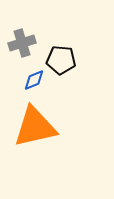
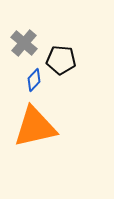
gray cross: moved 2 px right; rotated 32 degrees counterclockwise
blue diamond: rotated 25 degrees counterclockwise
